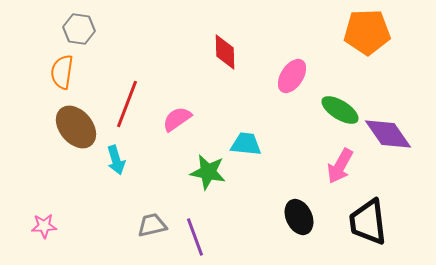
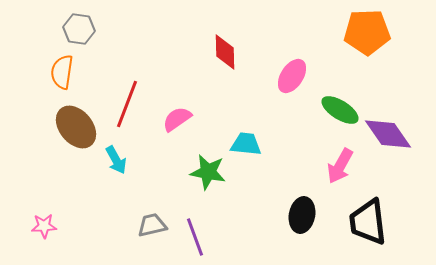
cyan arrow: rotated 12 degrees counterclockwise
black ellipse: moved 3 px right, 2 px up; rotated 36 degrees clockwise
